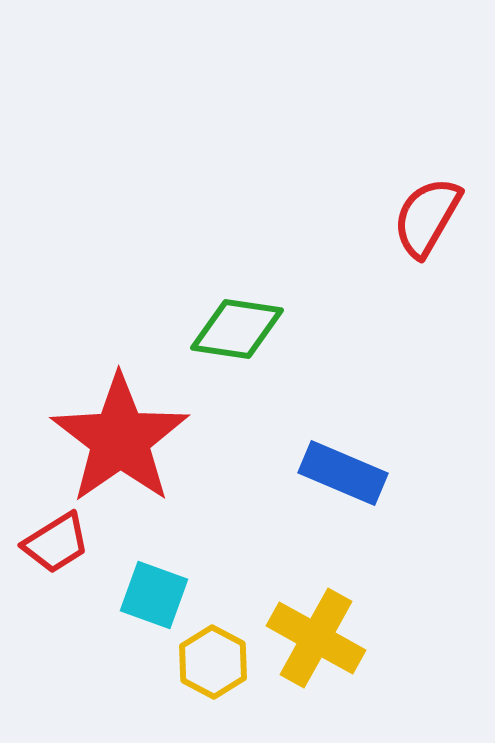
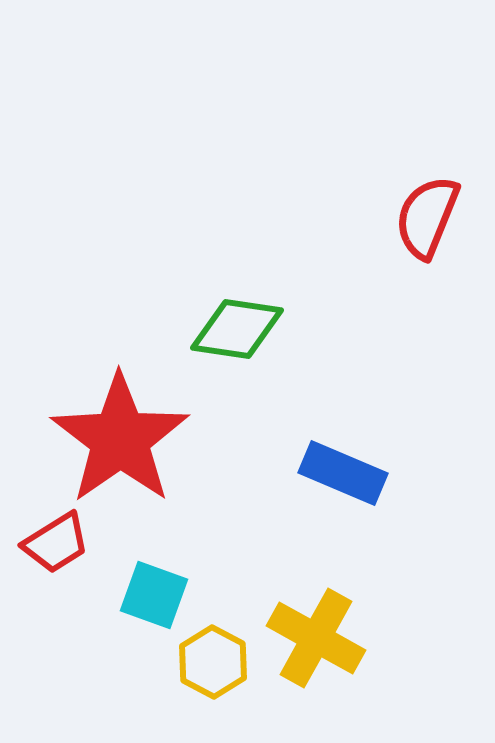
red semicircle: rotated 8 degrees counterclockwise
